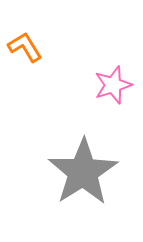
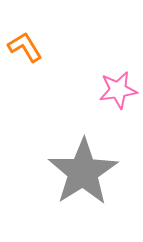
pink star: moved 5 px right, 5 px down; rotated 9 degrees clockwise
